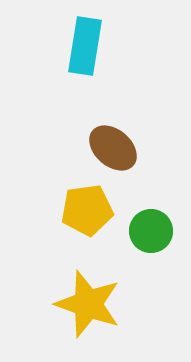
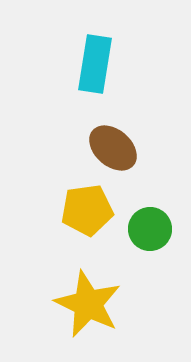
cyan rectangle: moved 10 px right, 18 px down
green circle: moved 1 px left, 2 px up
yellow star: rotated 6 degrees clockwise
